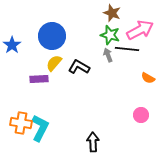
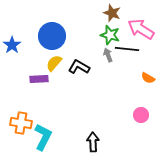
pink arrow: moved 1 px right, 1 px up; rotated 120 degrees counterclockwise
cyan L-shape: moved 3 px right, 9 px down
